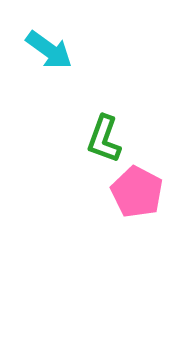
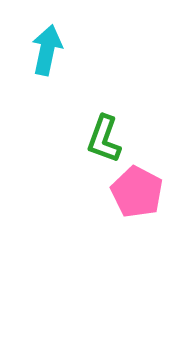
cyan arrow: moved 2 px left; rotated 114 degrees counterclockwise
